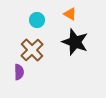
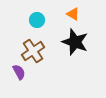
orange triangle: moved 3 px right
brown cross: moved 1 px right, 1 px down; rotated 10 degrees clockwise
purple semicircle: rotated 28 degrees counterclockwise
